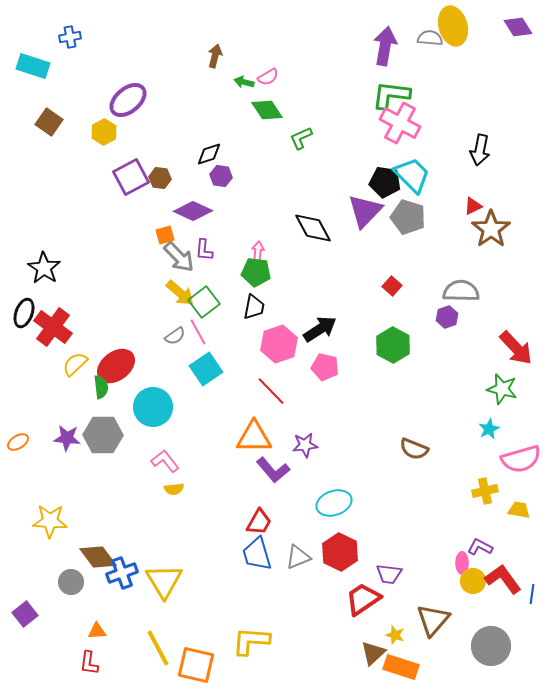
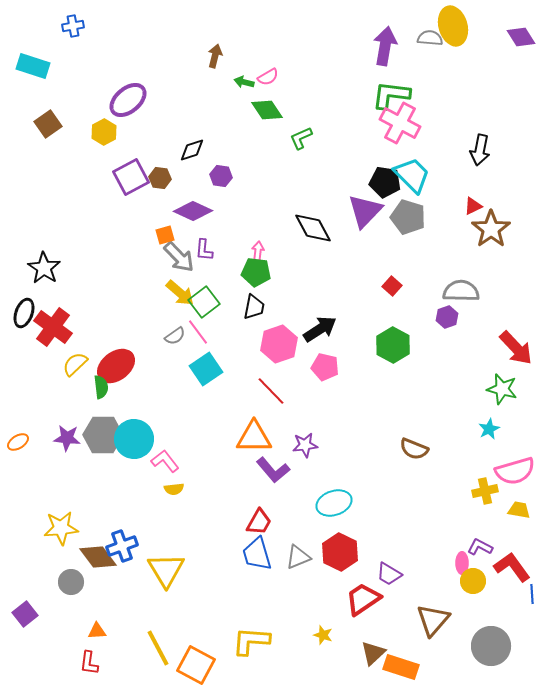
purple diamond at (518, 27): moved 3 px right, 10 px down
blue cross at (70, 37): moved 3 px right, 11 px up
brown square at (49, 122): moved 1 px left, 2 px down; rotated 20 degrees clockwise
black diamond at (209, 154): moved 17 px left, 4 px up
pink line at (198, 332): rotated 8 degrees counterclockwise
cyan circle at (153, 407): moved 19 px left, 32 px down
pink semicircle at (521, 459): moved 6 px left, 12 px down
yellow star at (50, 521): moved 11 px right, 7 px down; rotated 8 degrees counterclockwise
blue cross at (122, 573): moved 27 px up
purple trapezoid at (389, 574): rotated 24 degrees clockwise
red L-shape at (503, 579): moved 9 px right, 12 px up
yellow triangle at (164, 581): moved 2 px right, 11 px up
blue line at (532, 594): rotated 12 degrees counterclockwise
yellow star at (395, 635): moved 72 px left
orange square at (196, 665): rotated 15 degrees clockwise
